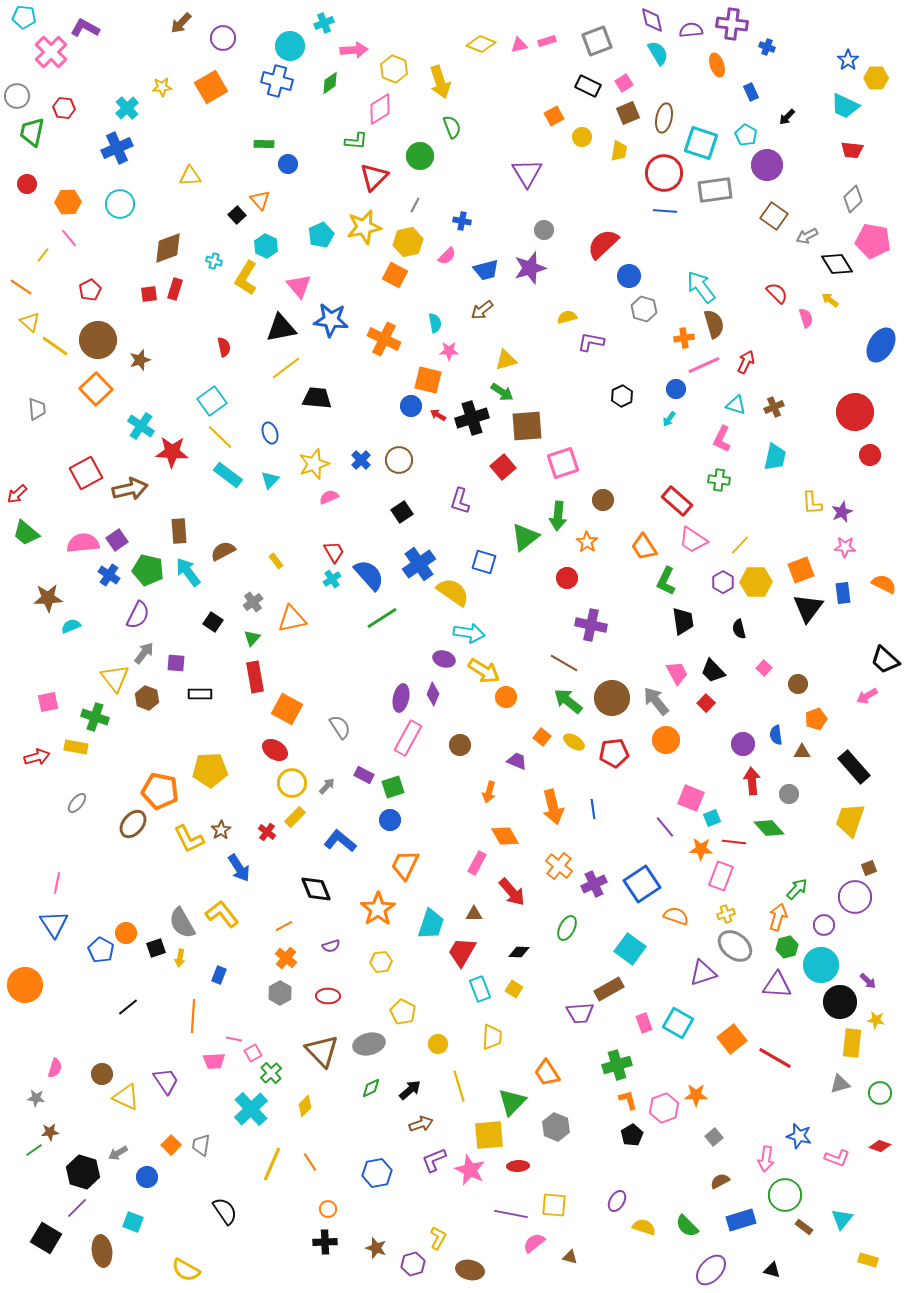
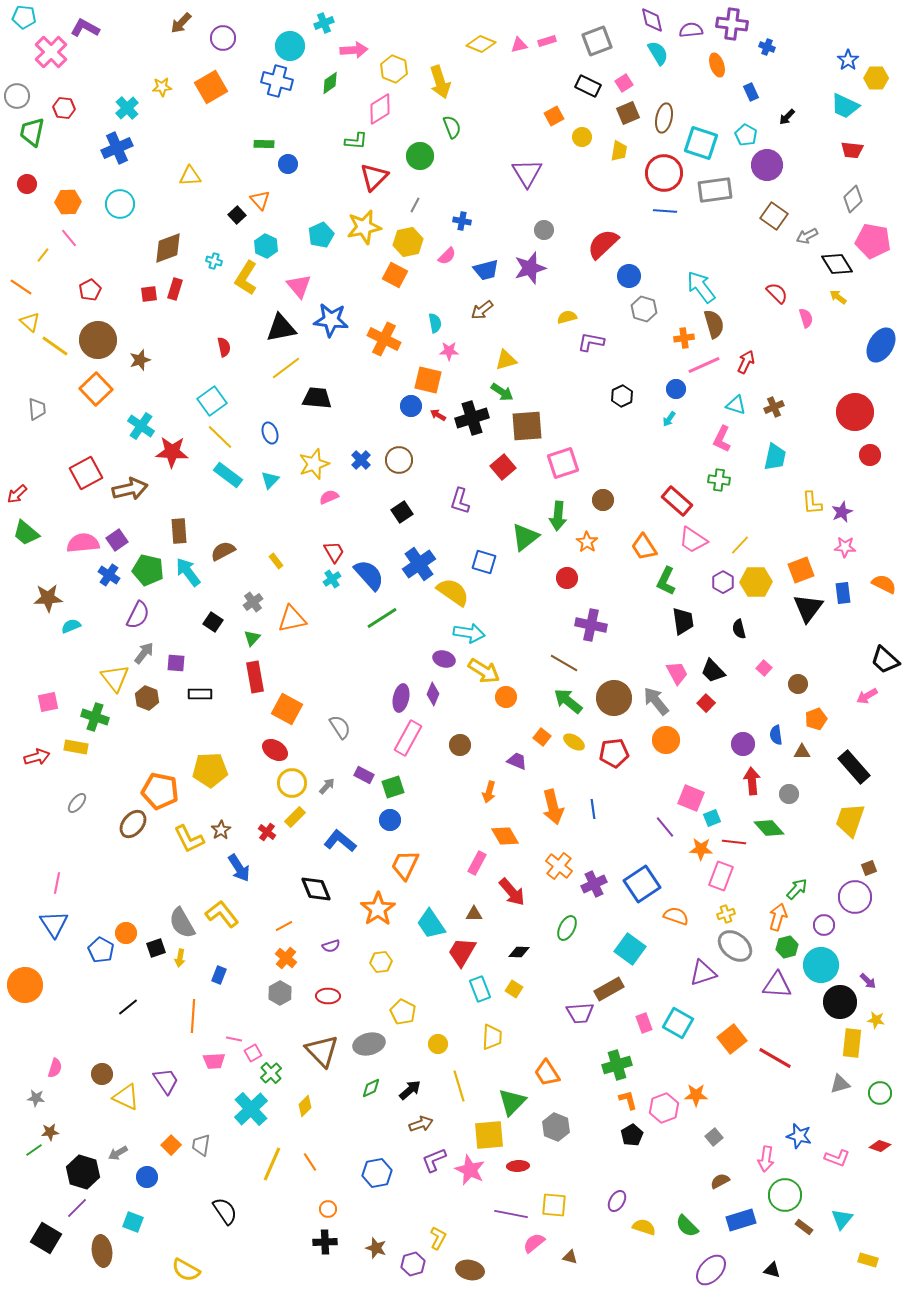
yellow arrow at (830, 300): moved 8 px right, 3 px up
brown circle at (612, 698): moved 2 px right
cyan trapezoid at (431, 924): rotated 128 degrees clockwise
